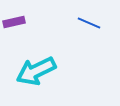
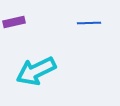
blue line: rotated 25 degrees counterclockwise
